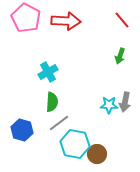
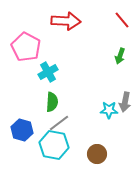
pink pentagon: moved 29 px down
cyan star: moved 5 px down
cyan hexagon: moved 21 px left, 1 px down
